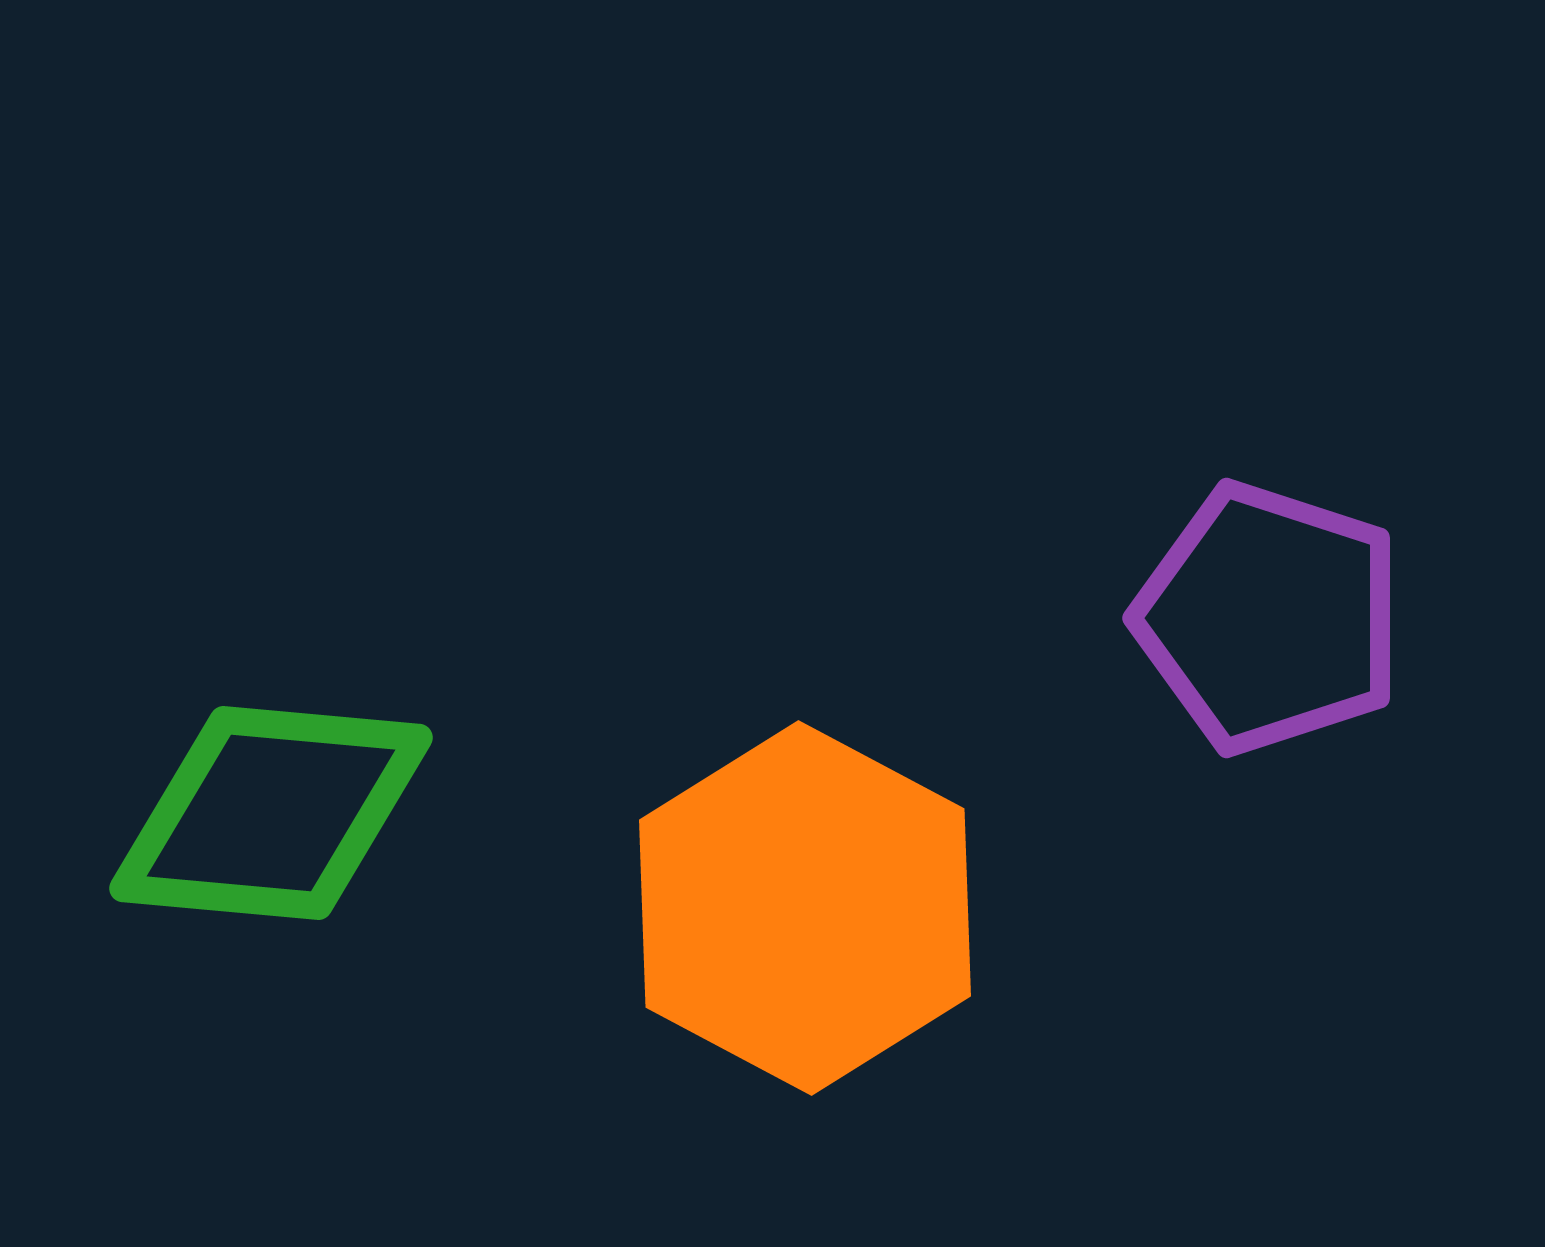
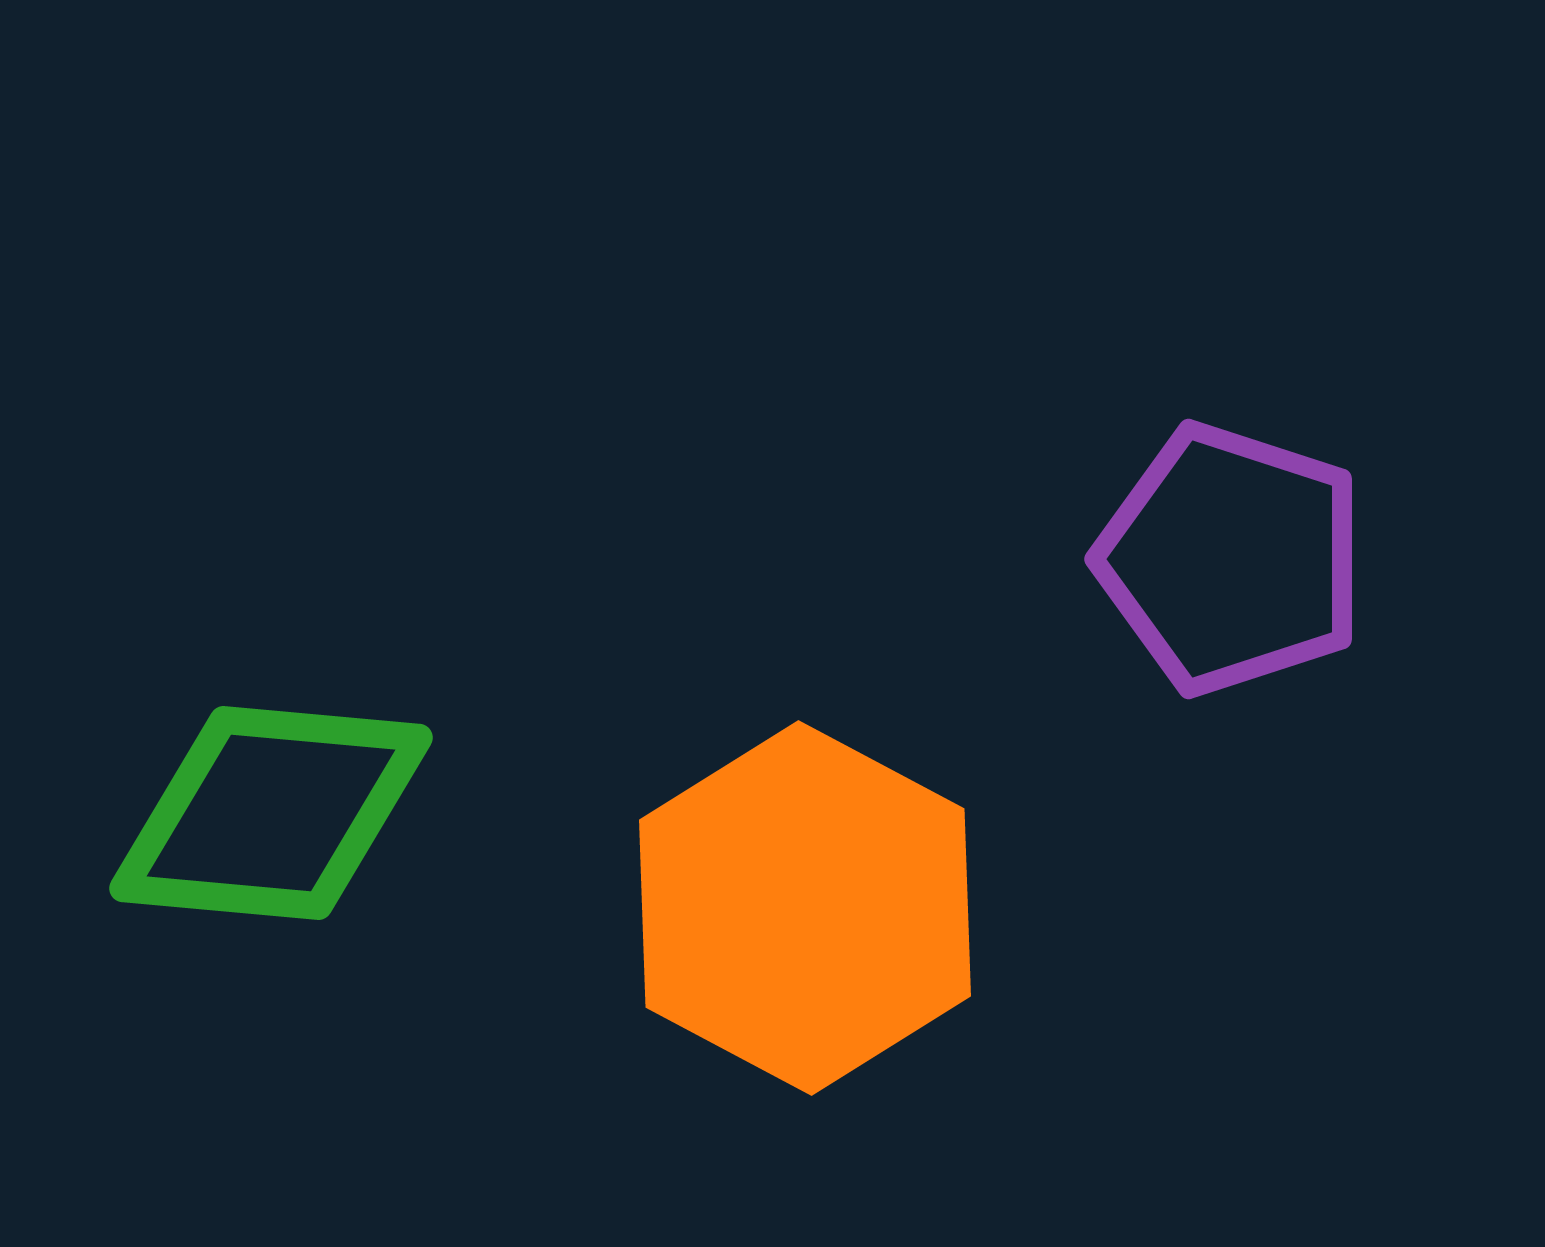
purple pentagon: moved 38 px left, 59 px up
